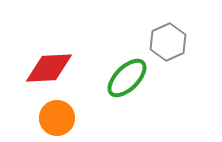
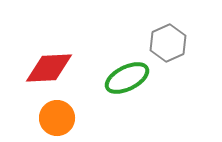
gray hexagon: moved 1 px down
green ellipse: rotated 18 degrees clockwise
